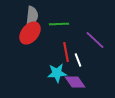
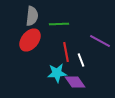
red ellipse: moved 7 px down
purple line: moved 5 px right, 1 px down; rotated 15 degrees counterclockwise
white line: moved 3 px right
